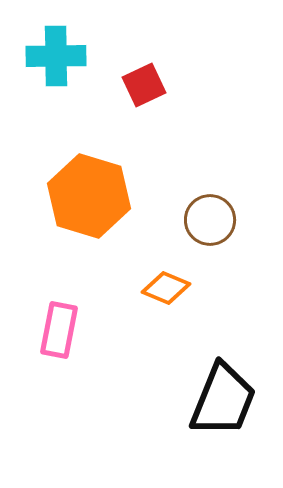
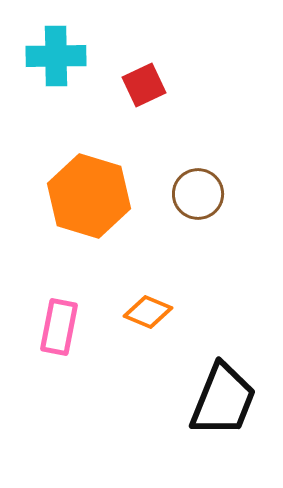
brown circle: moved 12 px left, 26 px up
orange diamond: moved 18 px left, 24 px down
pink rectangle: moved 3 px up
